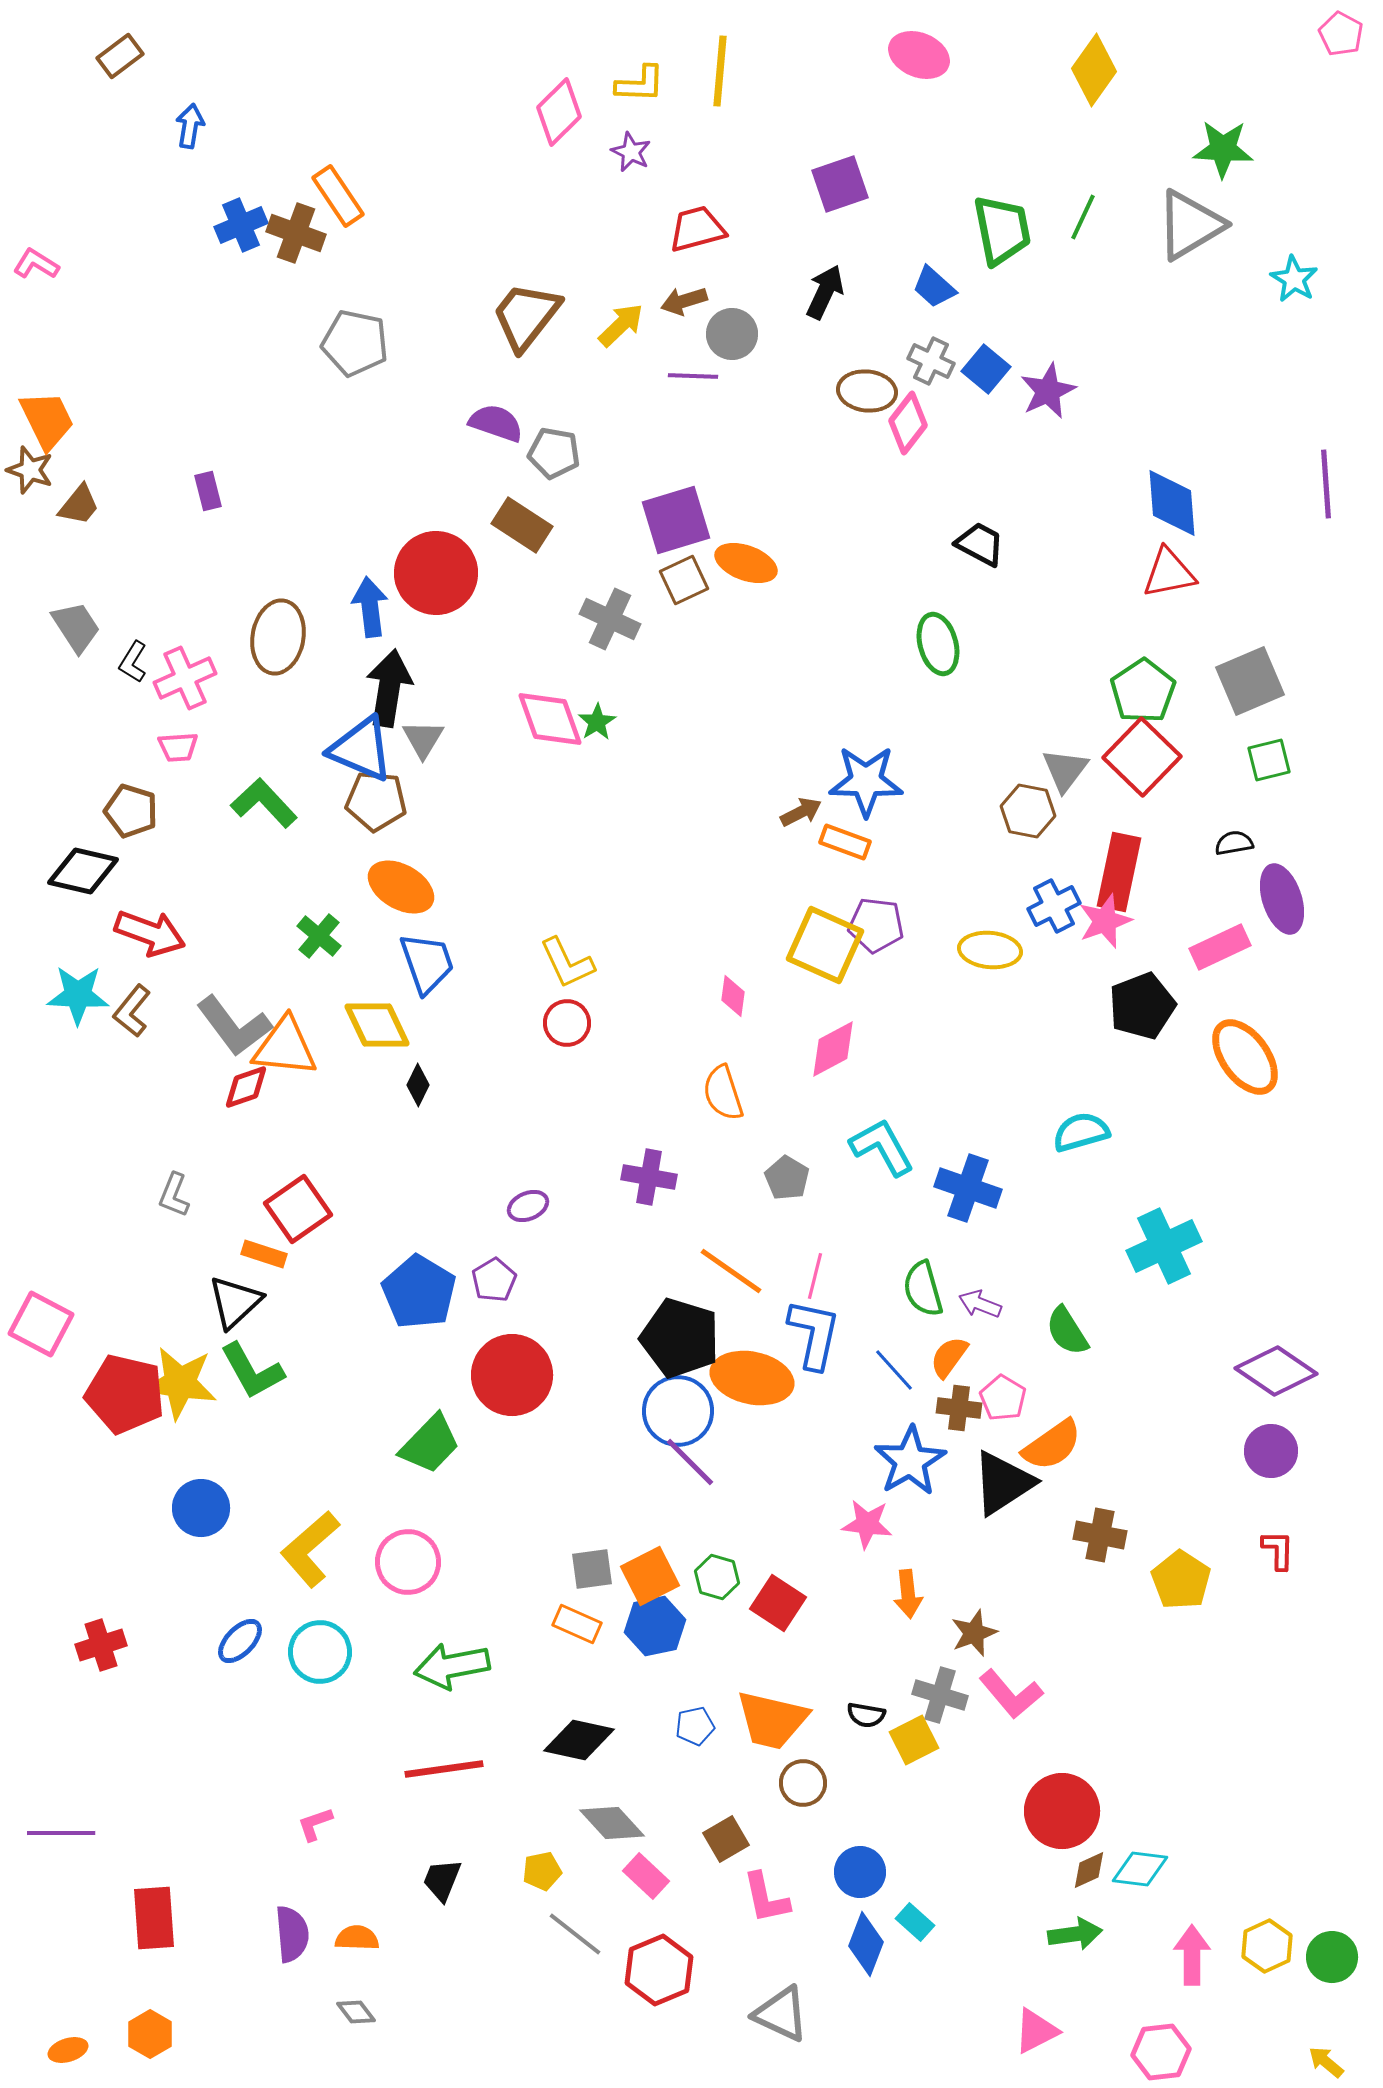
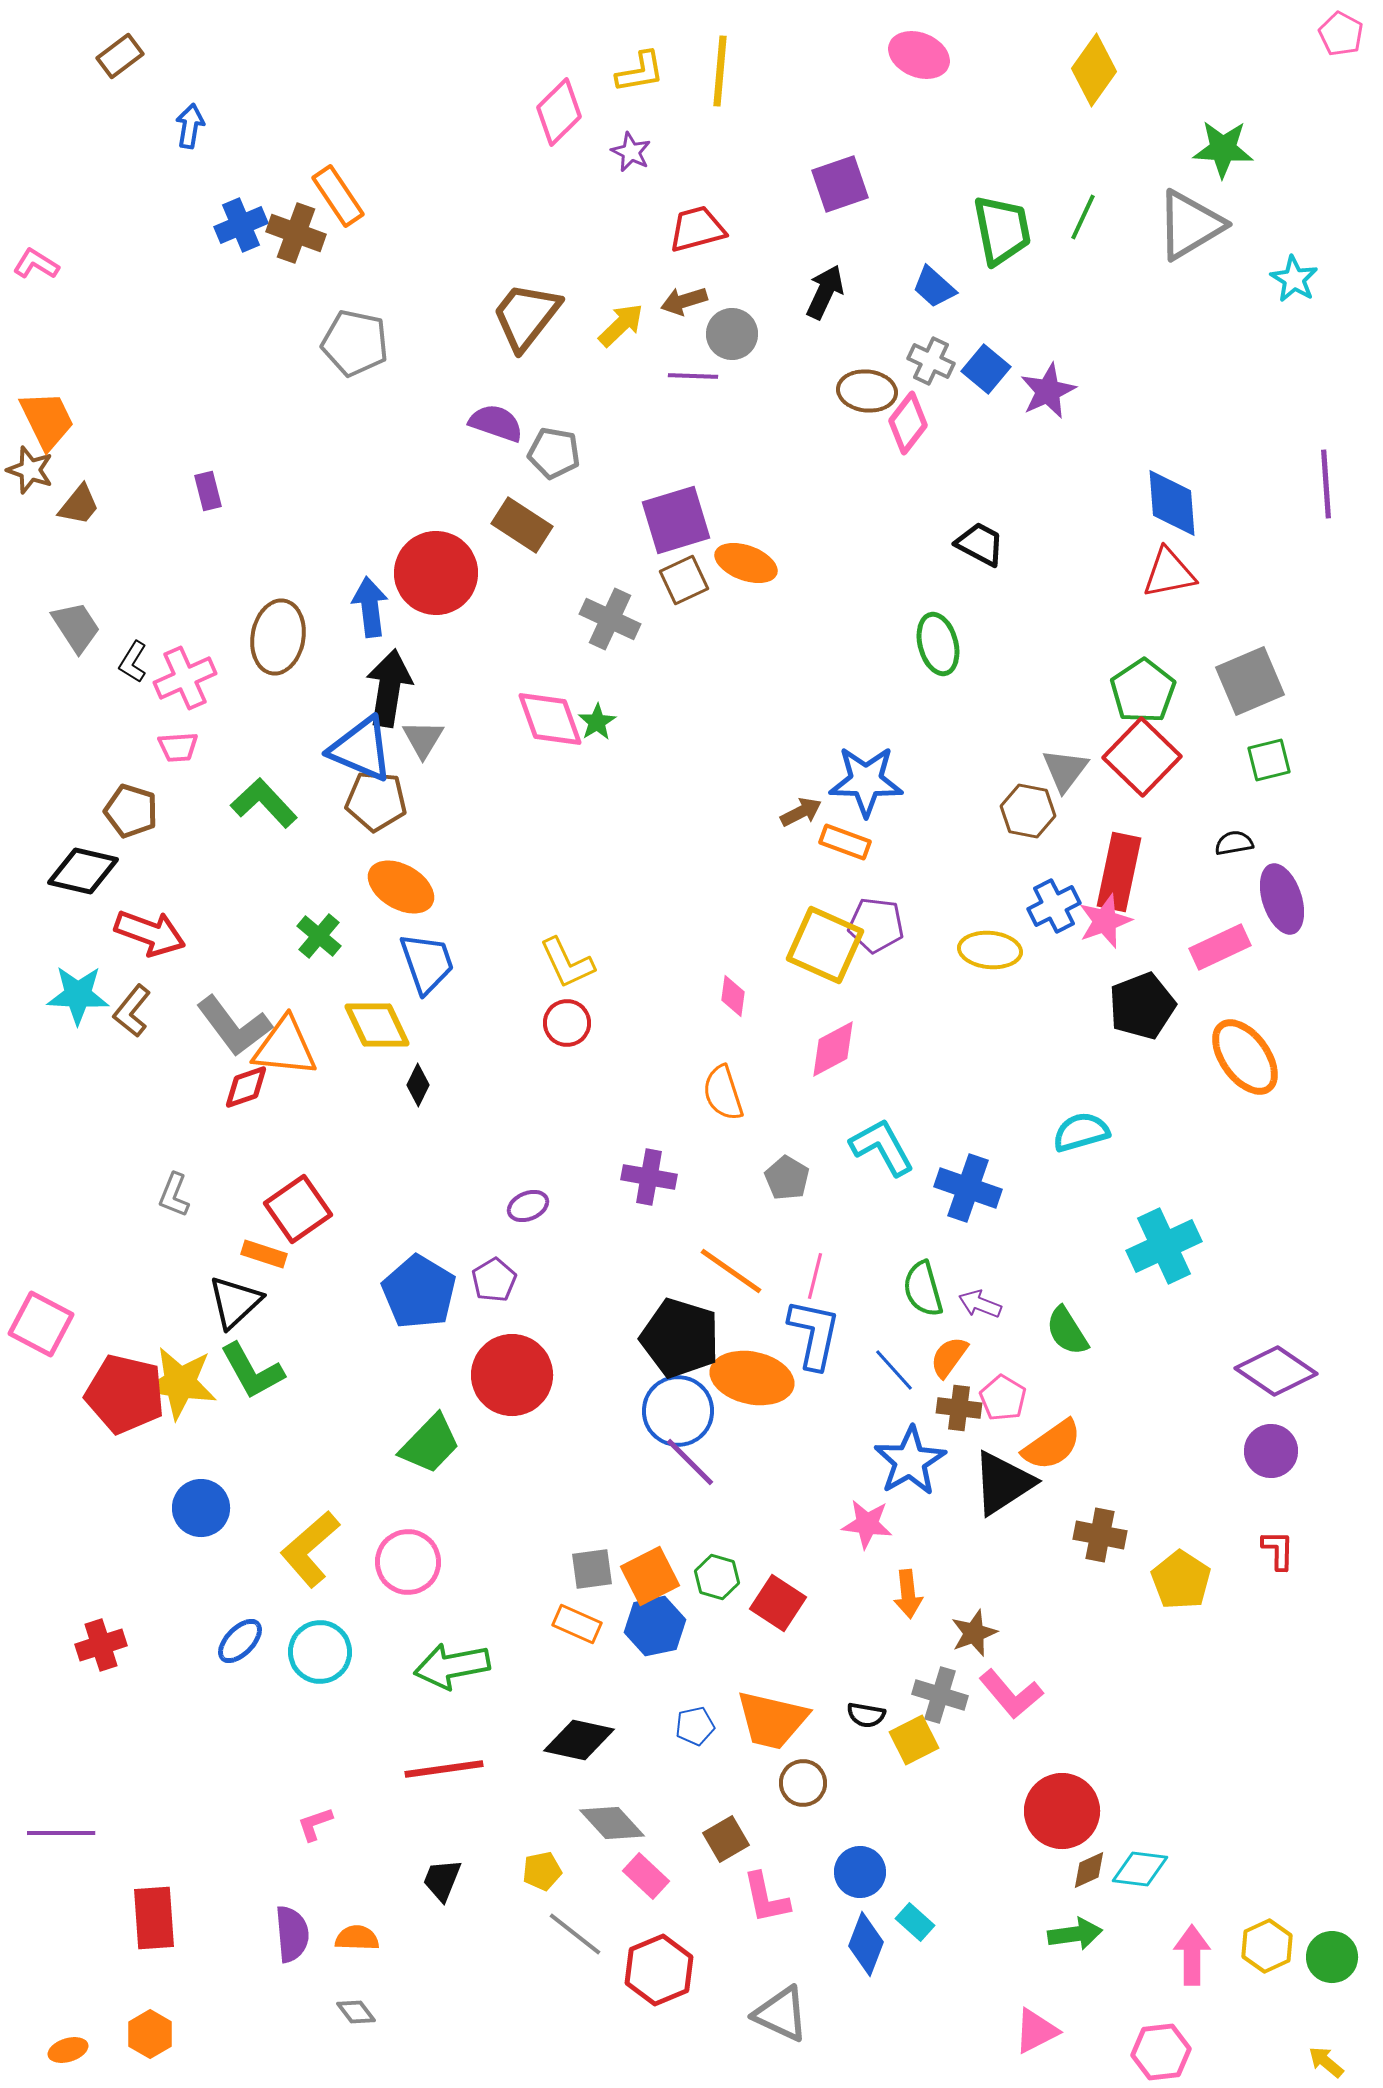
yellow L-shape at (640, 84): moved 12 px up; rotated 12 degrees counterclockwise
